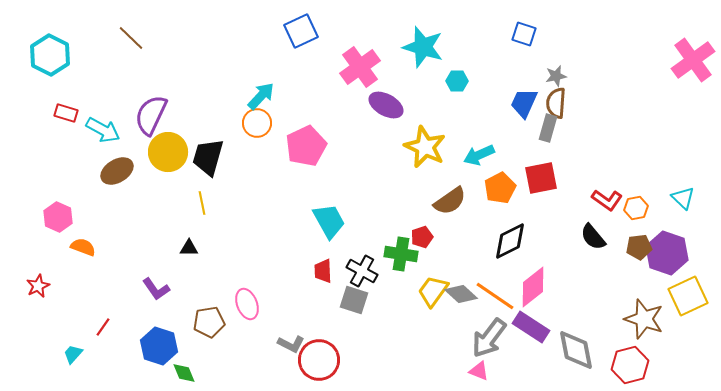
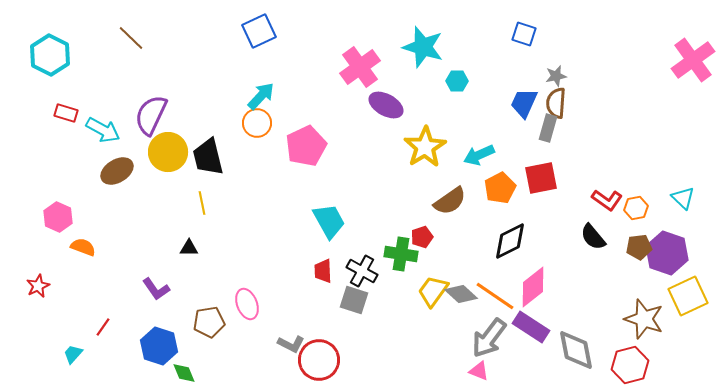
blue square at (301, 31): moved 42 px left
yellow star at (425, 147): rotated 15 degrees clockwise
black trapezoid at (208, 157): rotated 30 degrees counterclockwise
